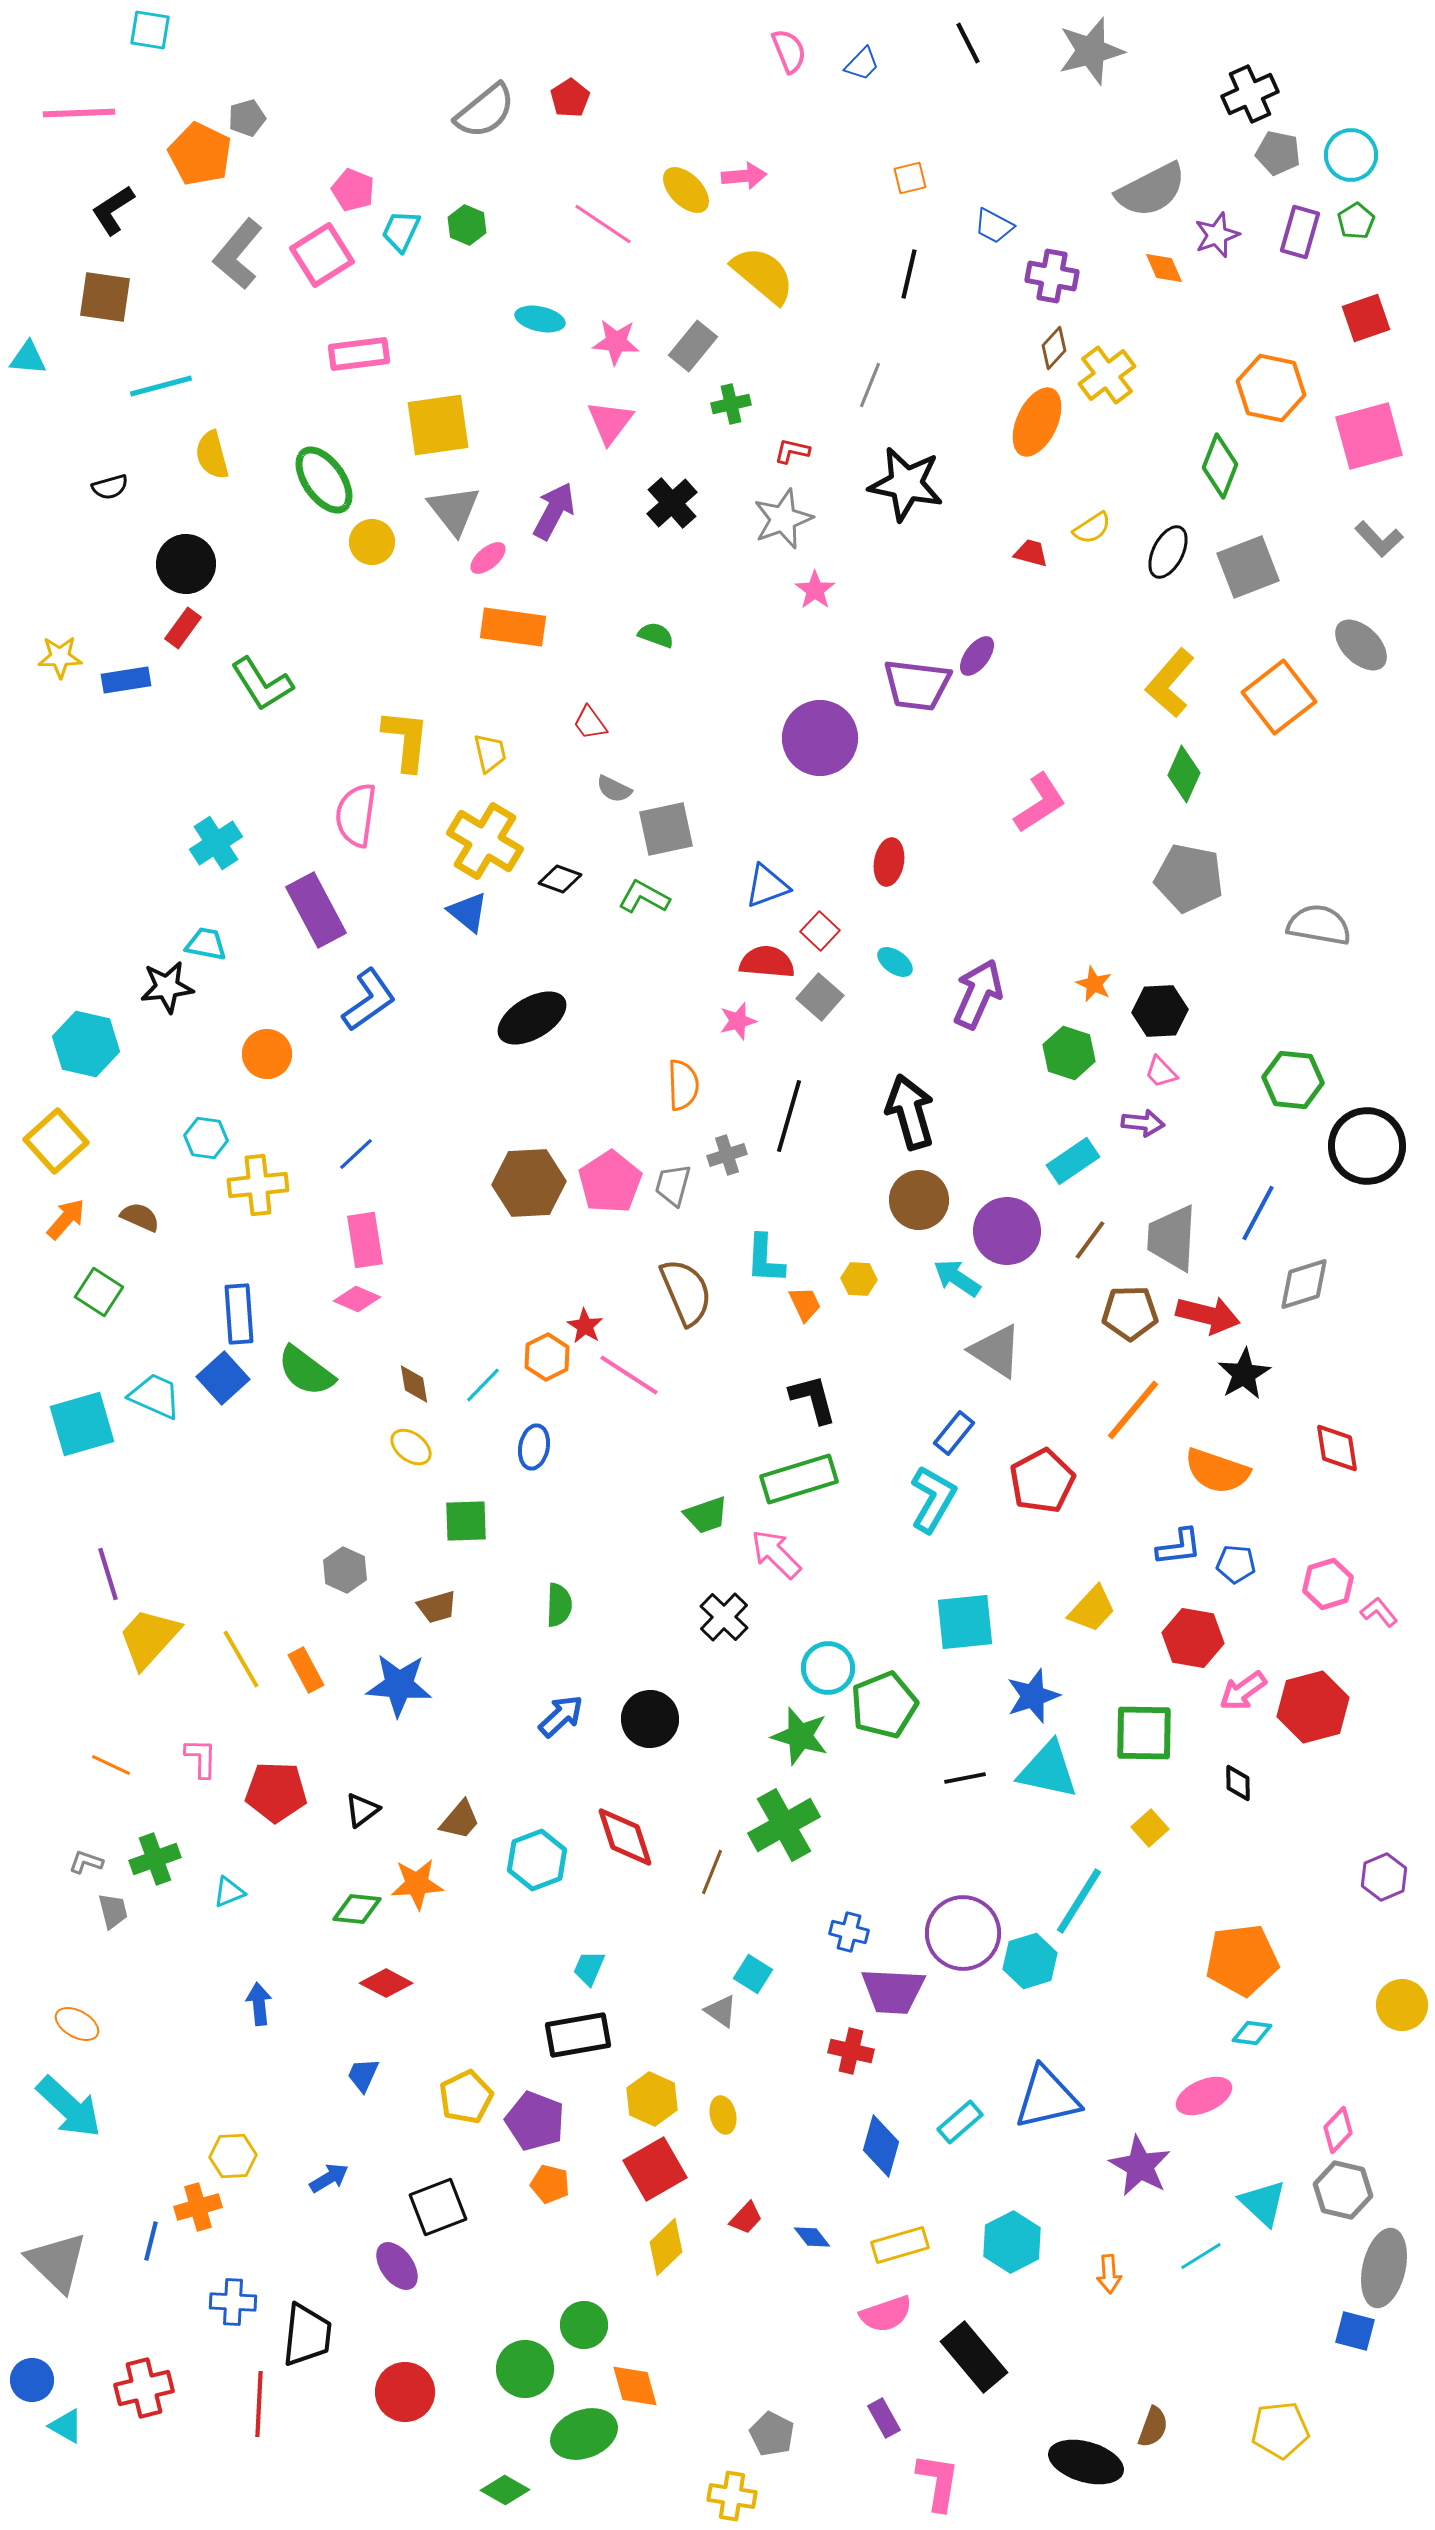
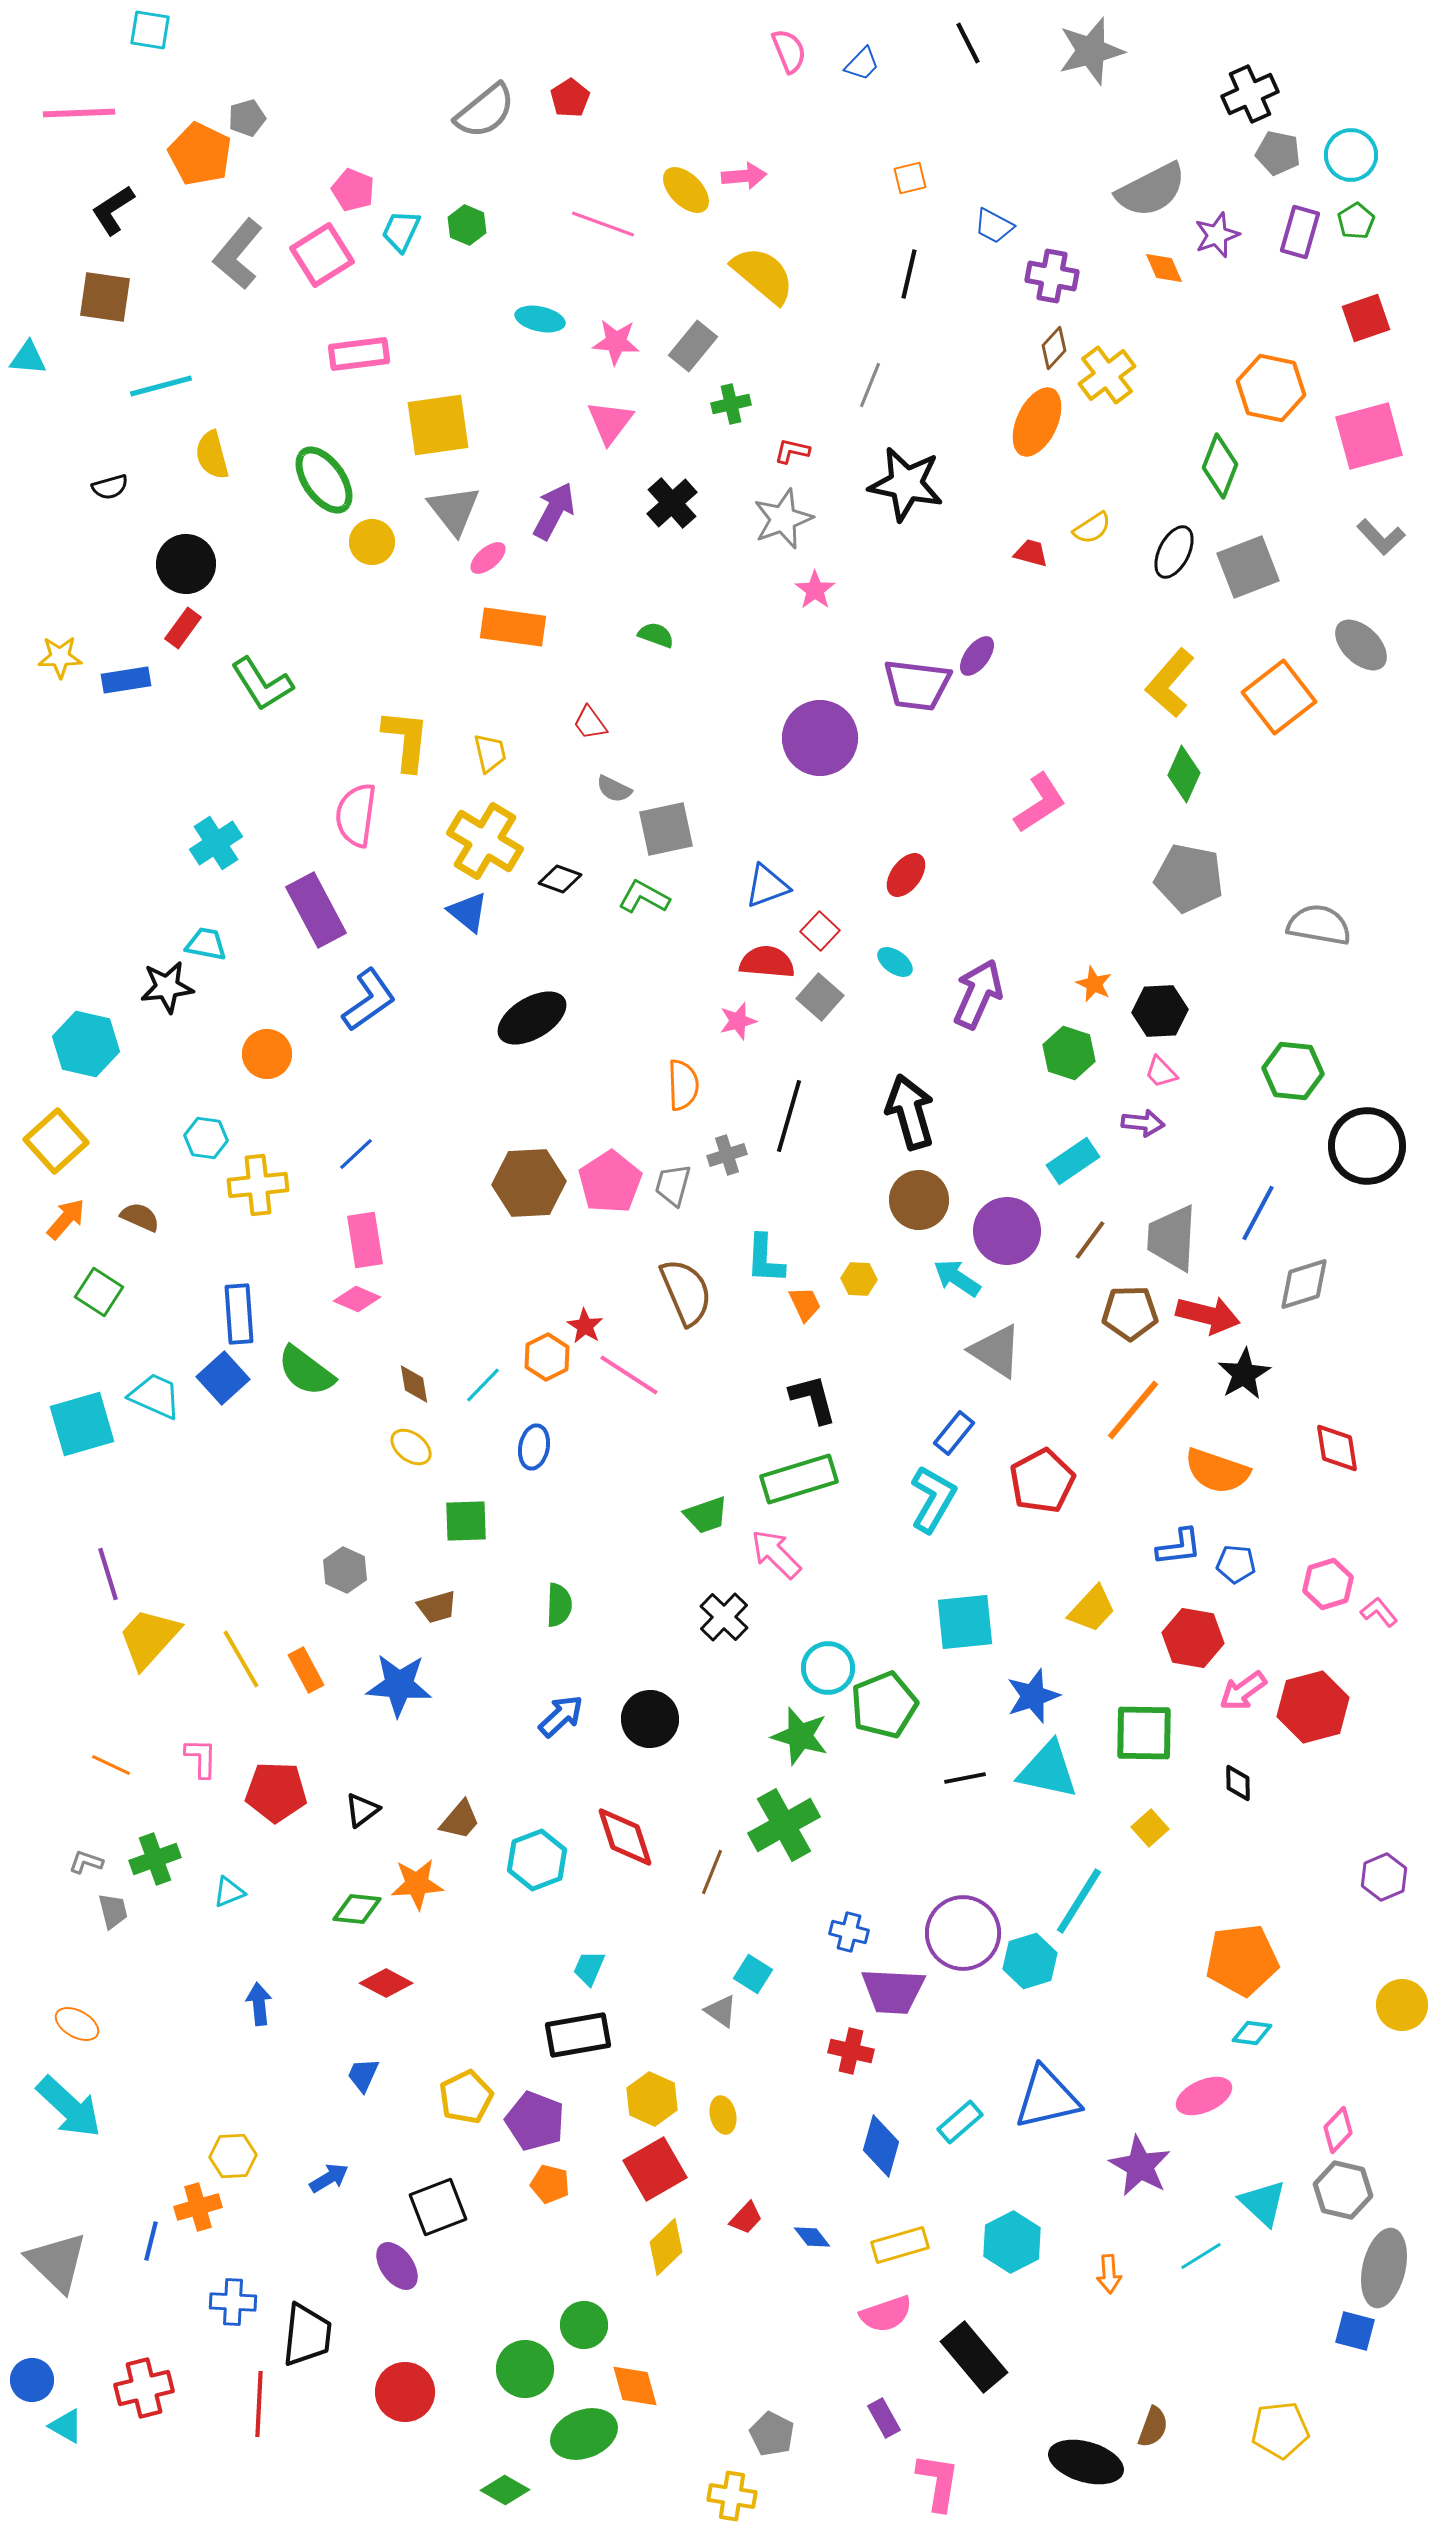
pink line at (603, 224): rotated 14 degrees counterclockwise
gray L-shape at (1379, 539): moved 2 px right, 2 px up
black ellipse at (1168, 552): moved 6 px right
red ellipse at (889, 862): moved 17 px right, 13 px down; rotated 27 degrees clockwise
green hexagon at (1293, 1080): moved 9 px up
